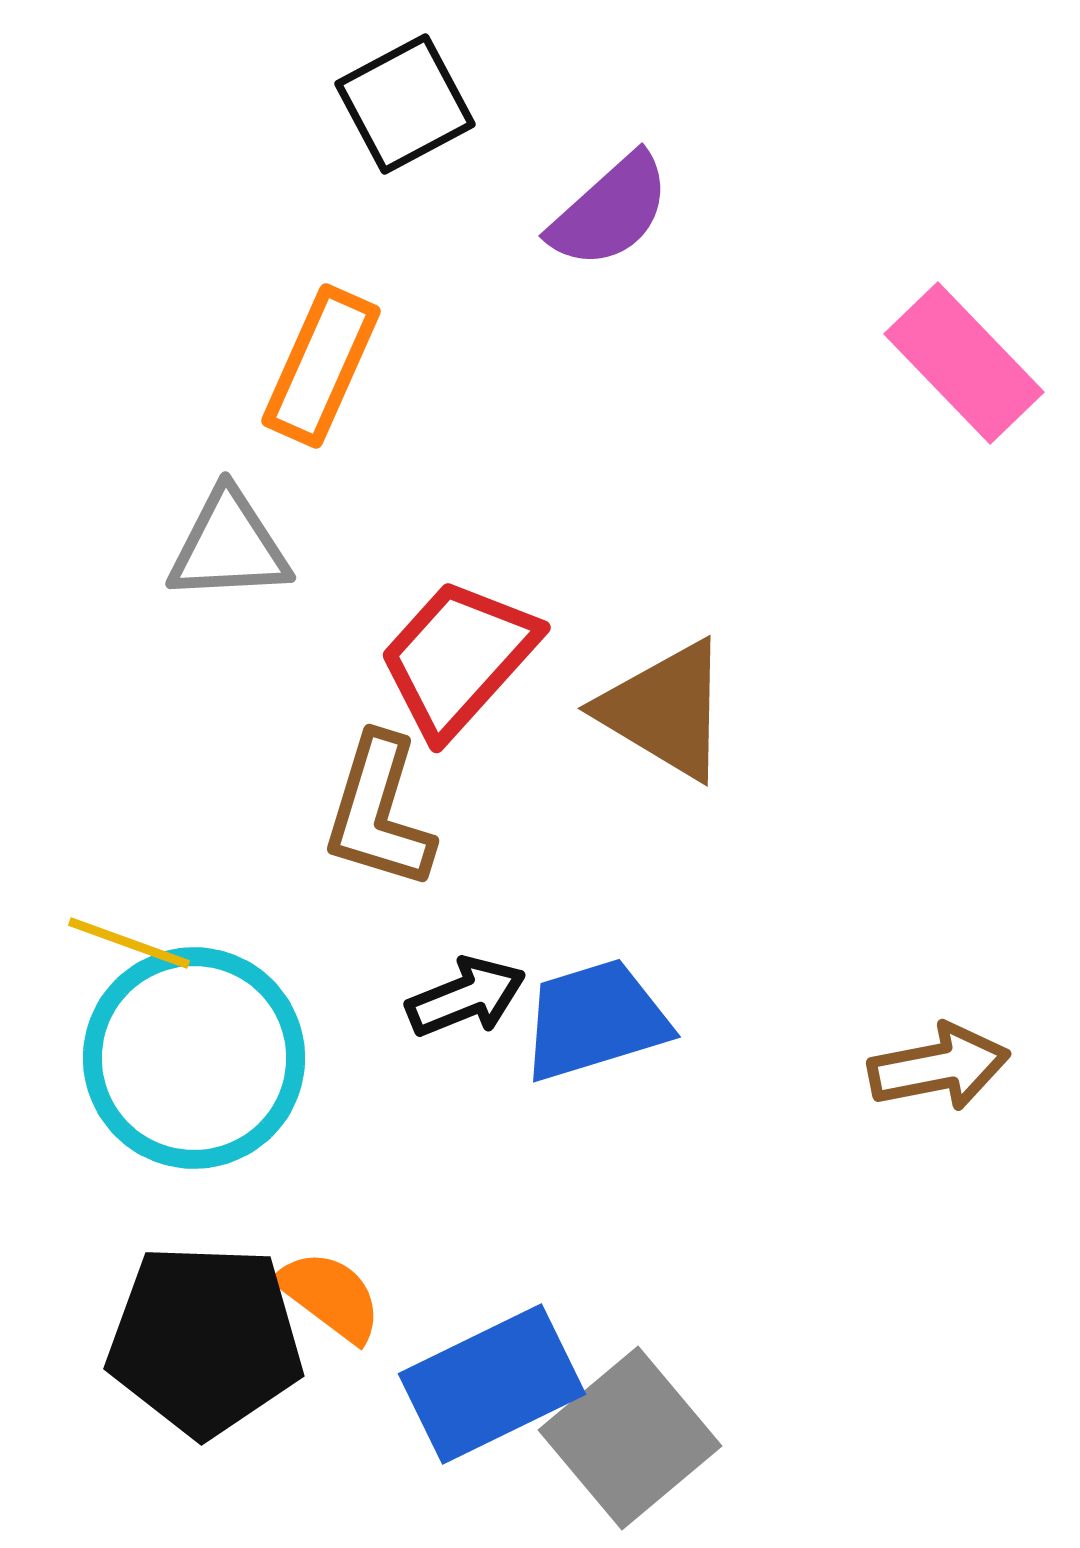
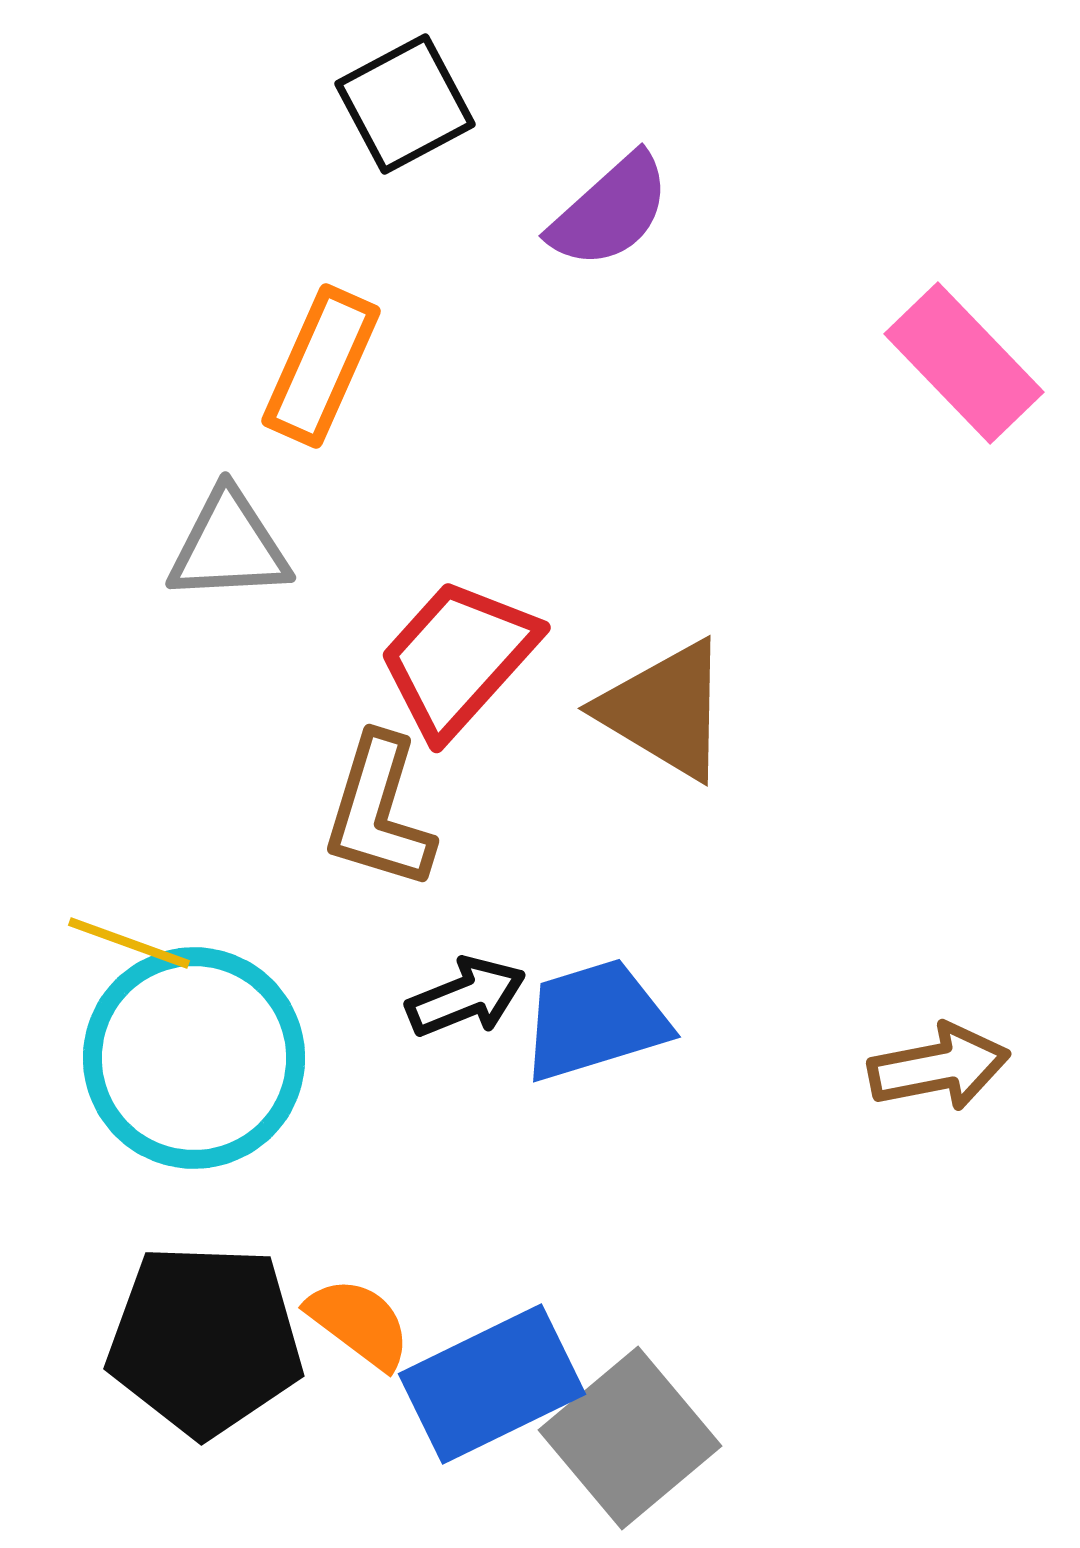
orange semicircle: moved 29 px right, 27 px down
